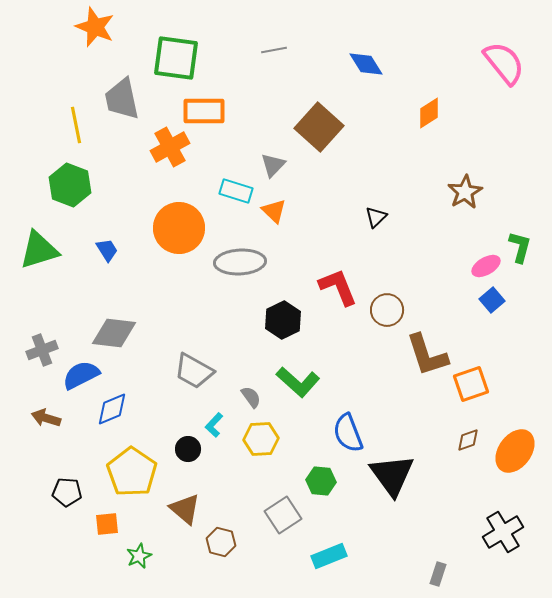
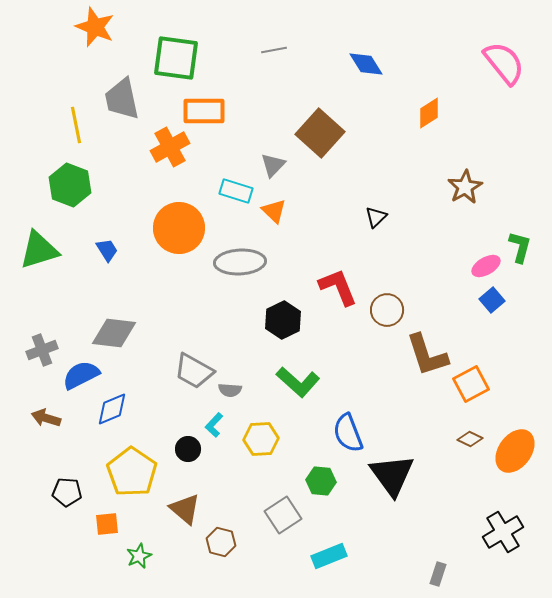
brown square at (319, 127): moved 1 px right, 6 px down
brown star at (465, 192): moved 5 px up
orange square at (471, 384): rotated 9 degrees counterclockwise
gray semicircle at (251, 397): moved 21 px left, 7 px up; rotated 130 degrees clockwise
brown diamond at (468, 440): moved 2 px right, 1 px up; rotated 45 degrees clockwise
